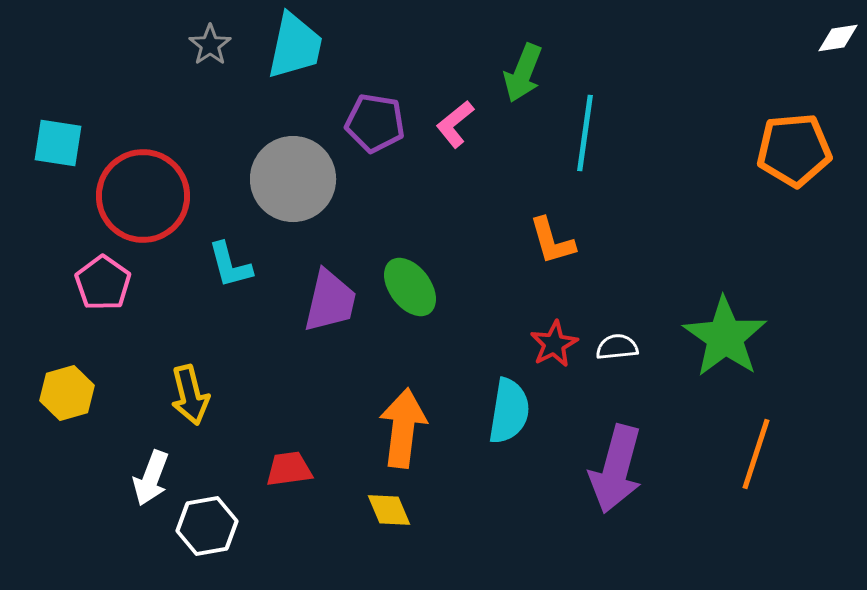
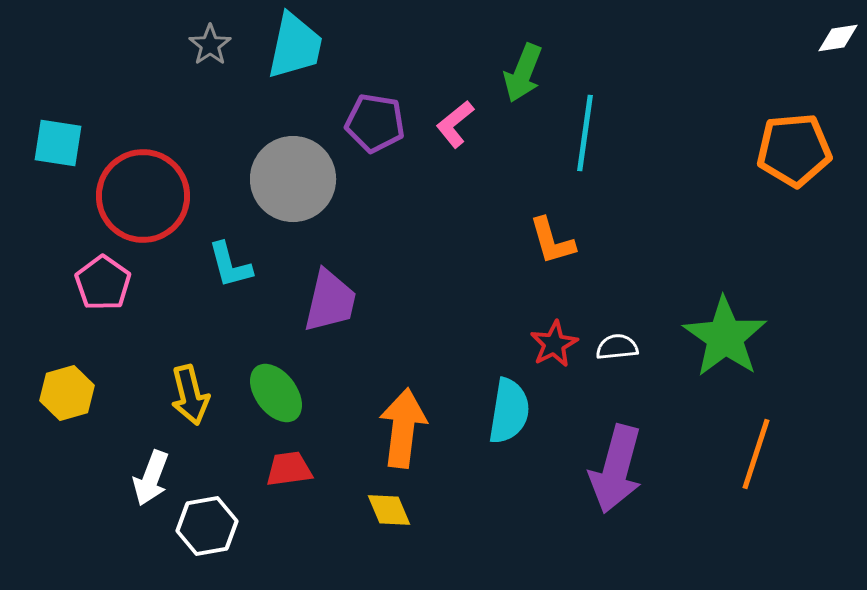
green ellipse: moved 134 px left, 106 px down
